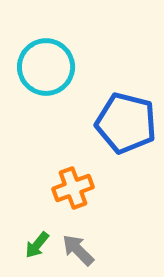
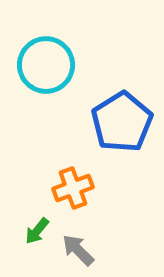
cyan circle: moved 2 px up
blue pentagon: moved 4 px left, 1 px up; rotated 26 degrees clockwise
green arrow: moved 14 px up
